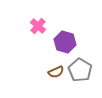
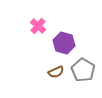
purple hexagon: moved 1 px left, 1 px down
gray pentagon: moved 3 px right
